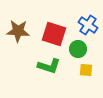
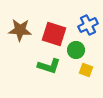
blue cross: rotated 30 degrees clockwise
brown star: moved 2 px right, 1 px up
green circle: moved 2 px left, 1 px down
yellow square: rotated 16 degrees clockwise
